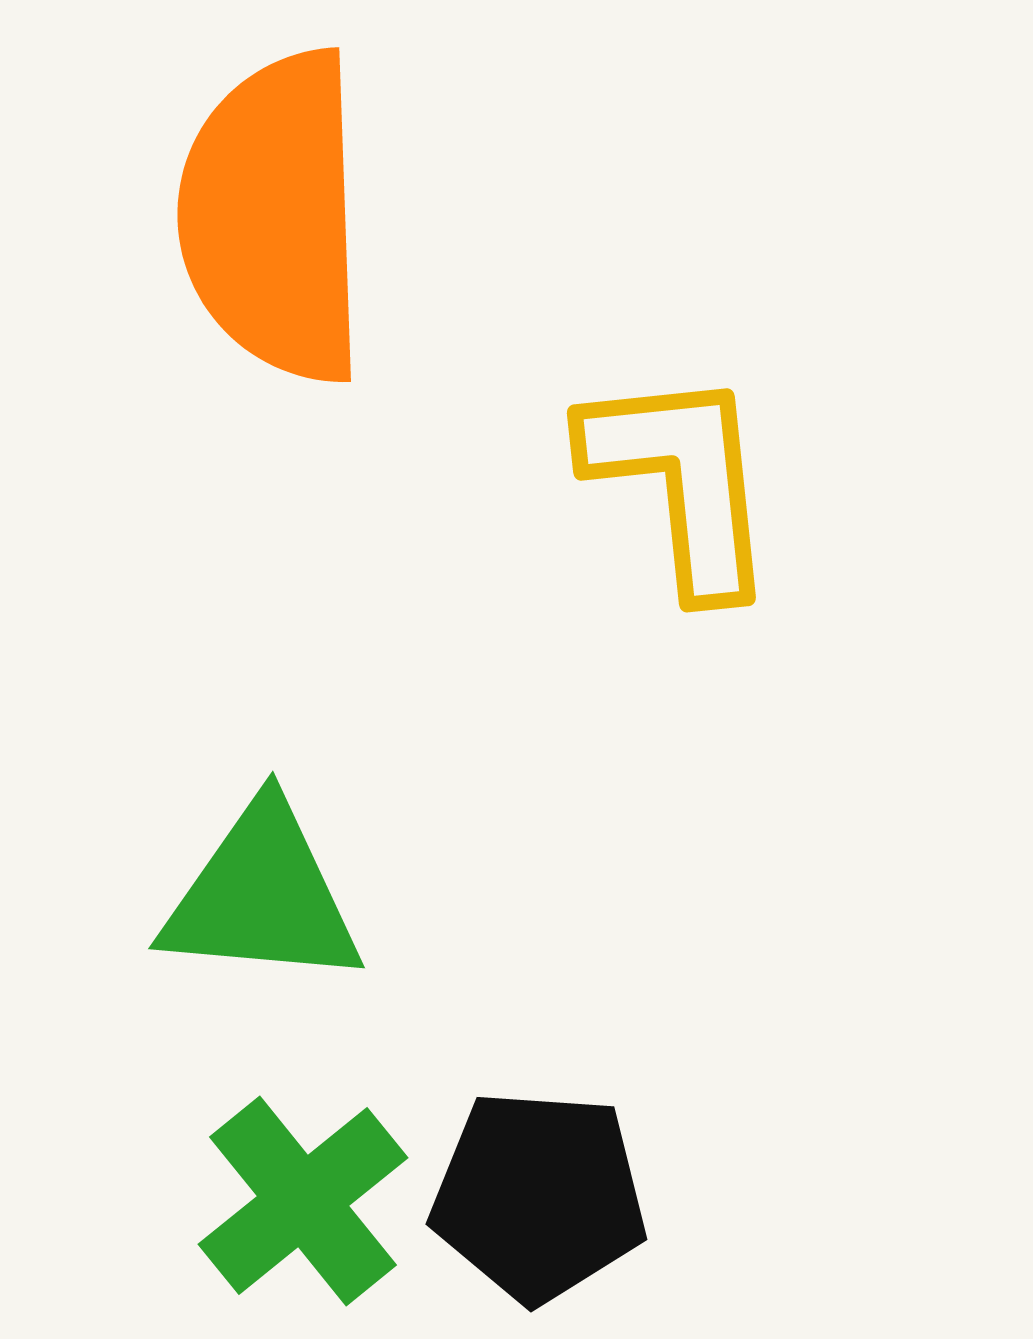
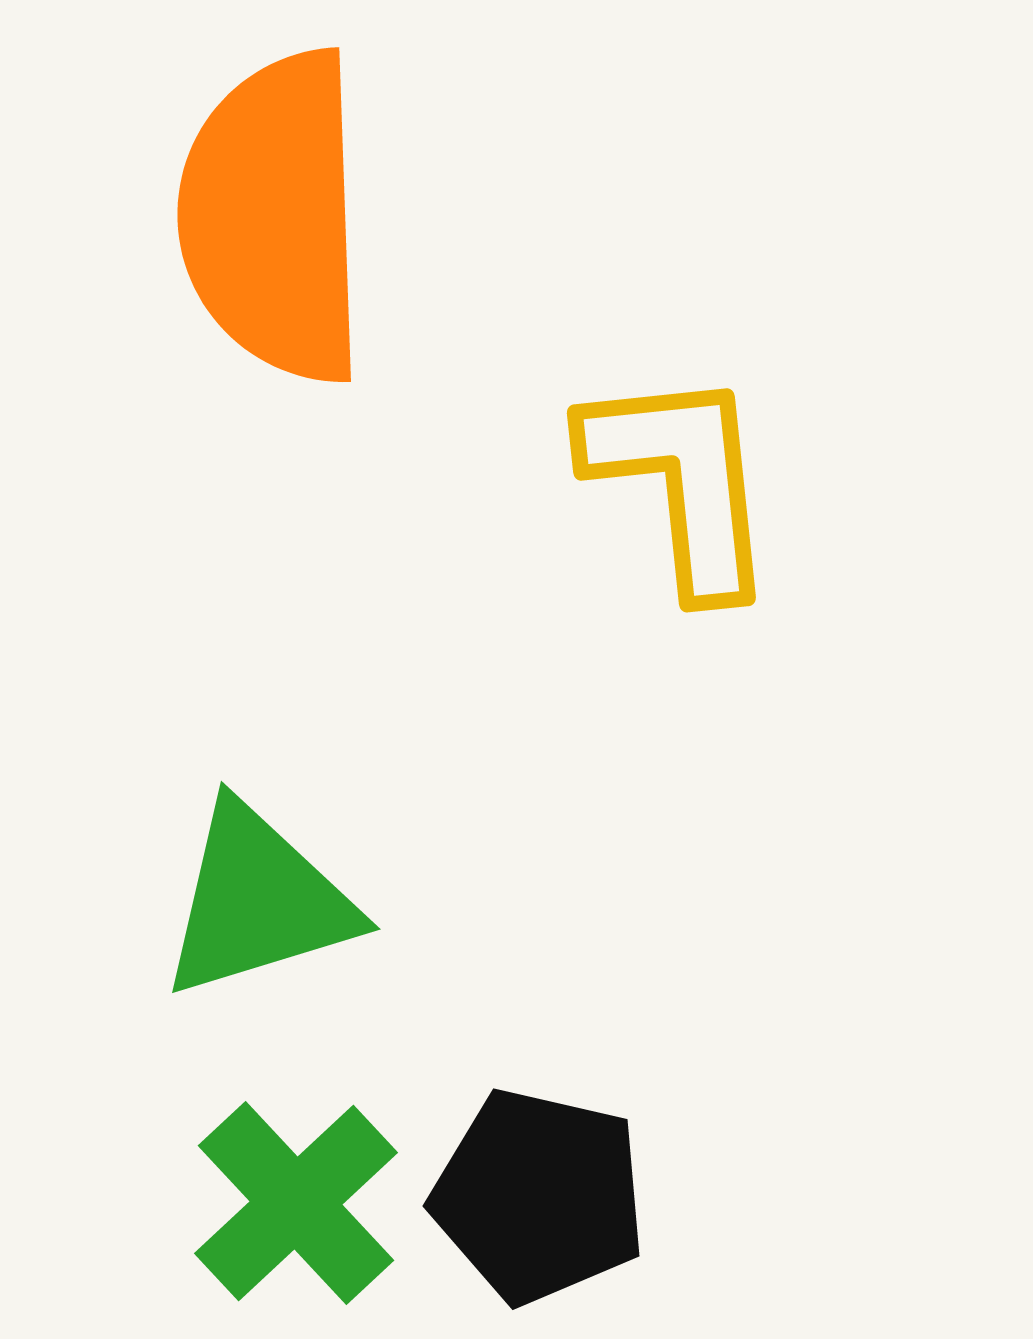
green triangle: moved 4 px left, 5 px down; rotated 22 degrees counterclockwise
black pentagon: rotated 9 degrees clockwise
green cross: moved 7 px left, 2 px down; rotated 4 degrees counterclockwise
